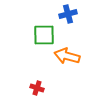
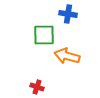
blue cross: rotated 24 degrees clockwise
red cross: moved 1 px up
